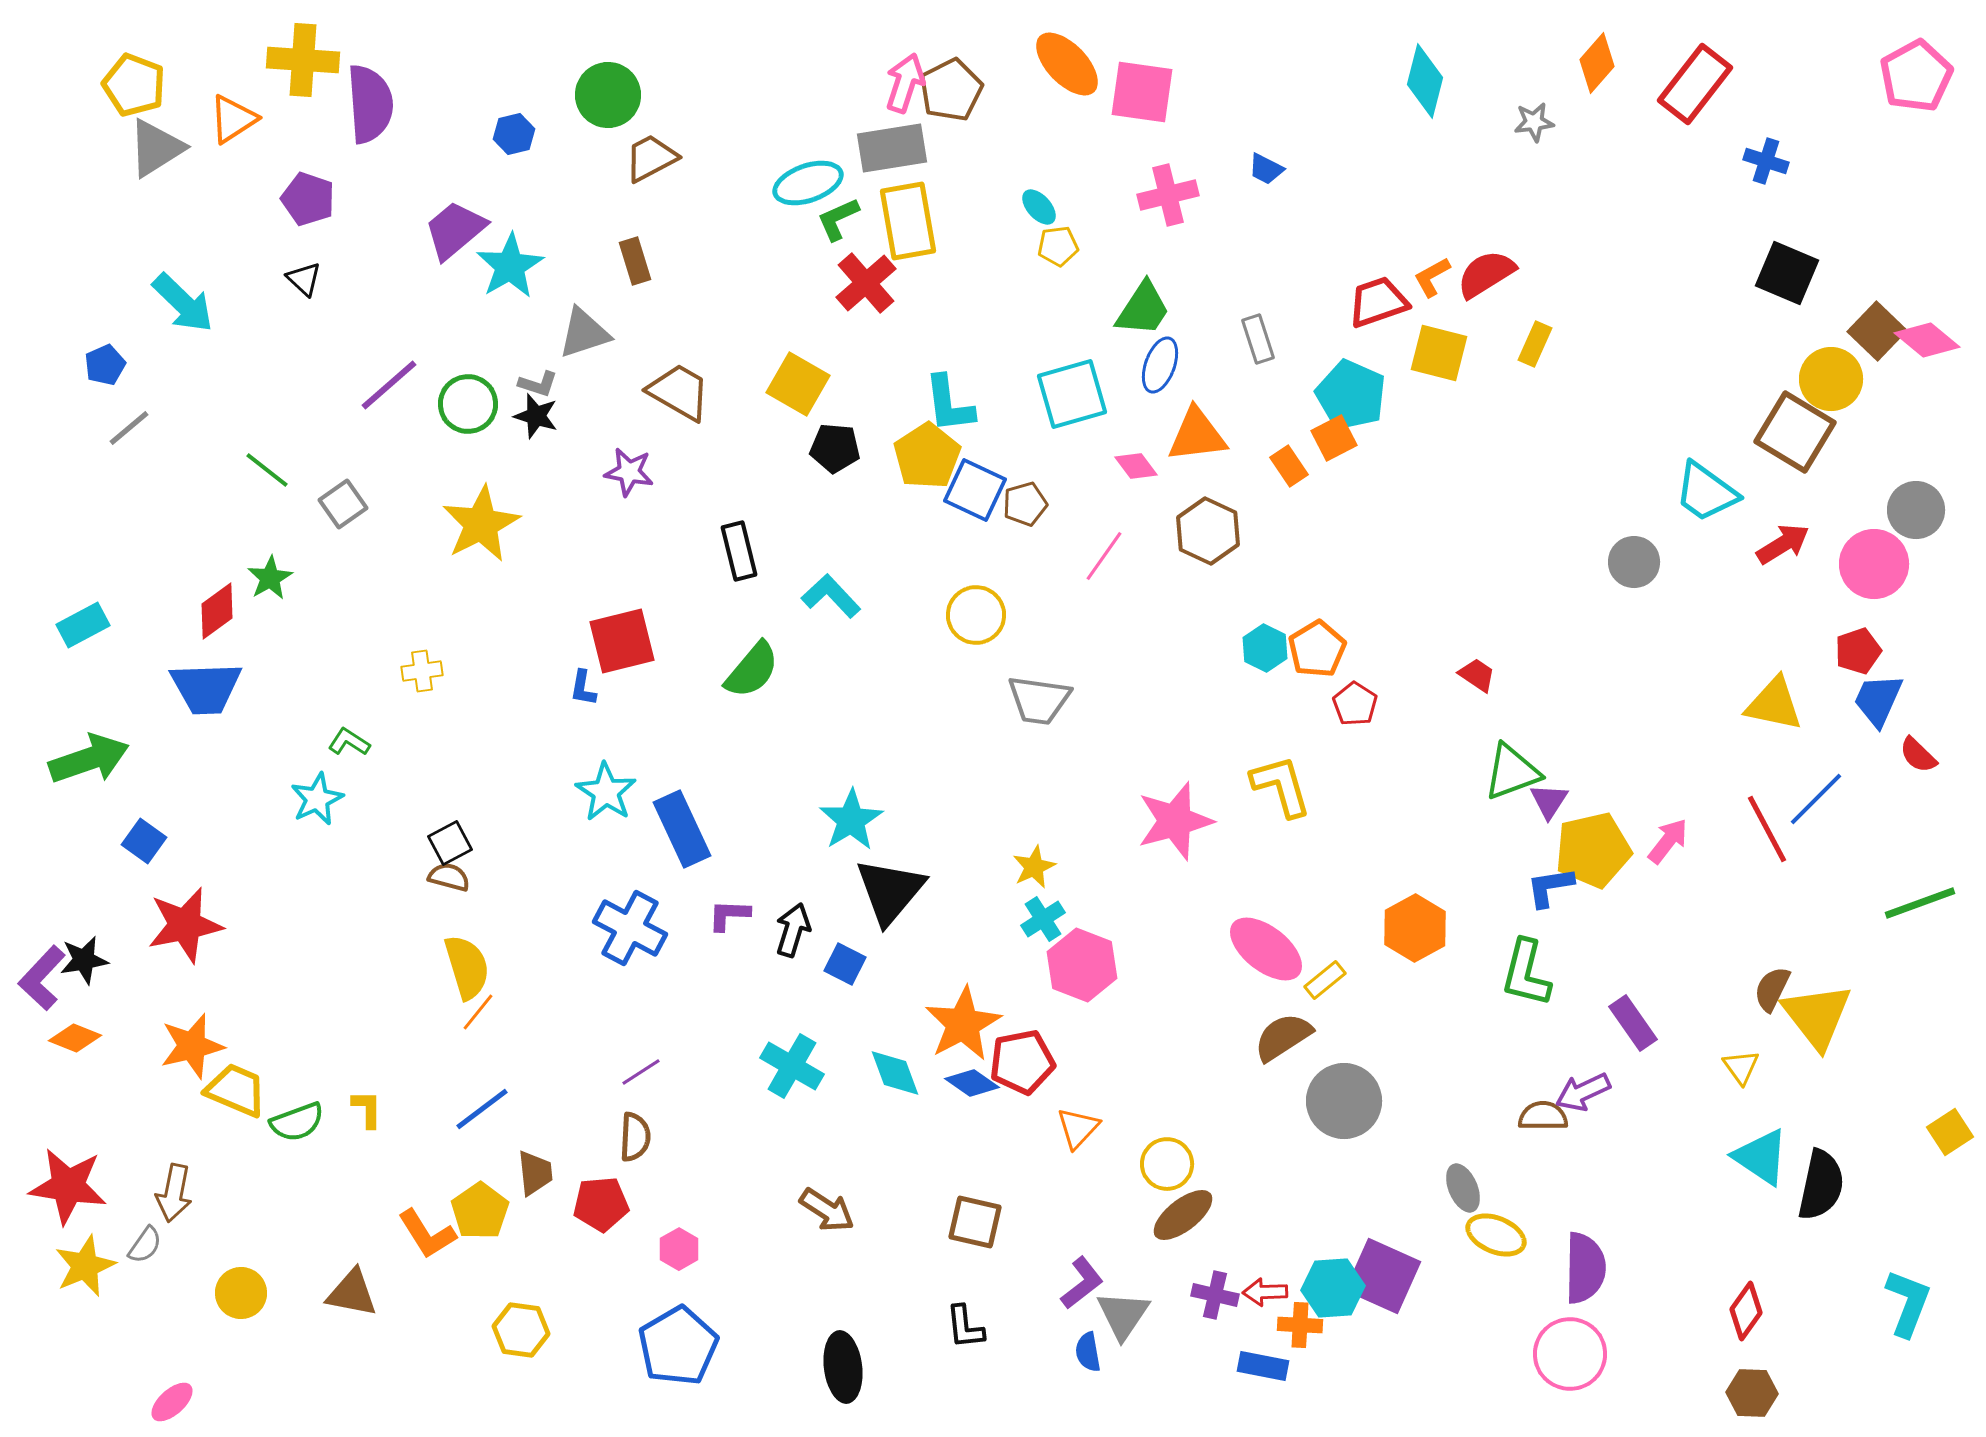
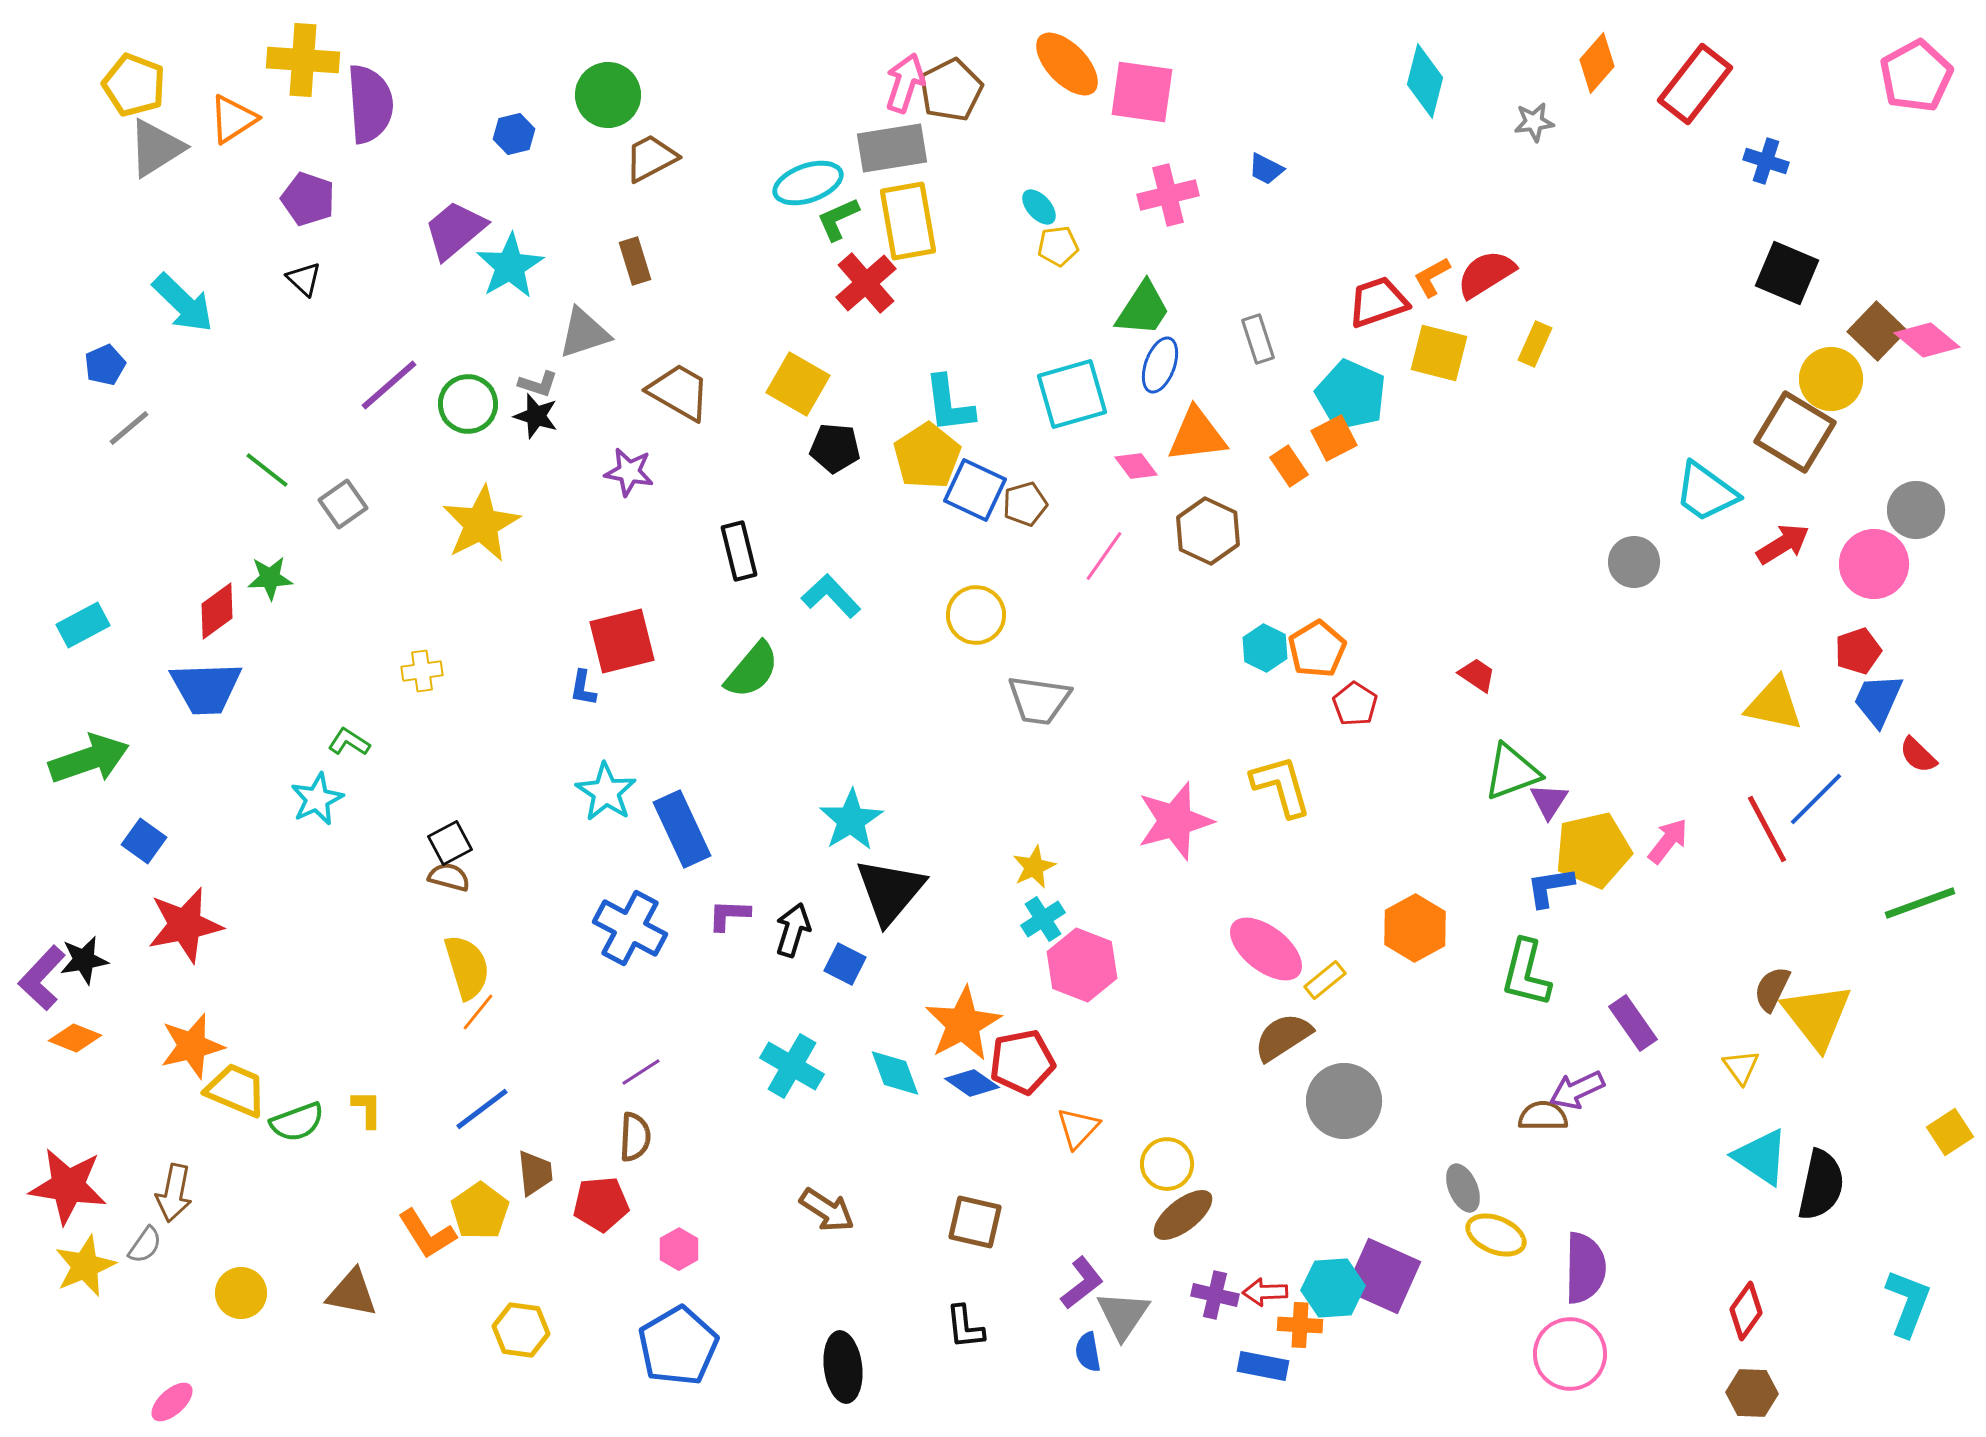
green star at (270, 578): rotated 27 degrees clockwise
purple arrow at (1583, 1092): moved 6 px left, 2 px up
